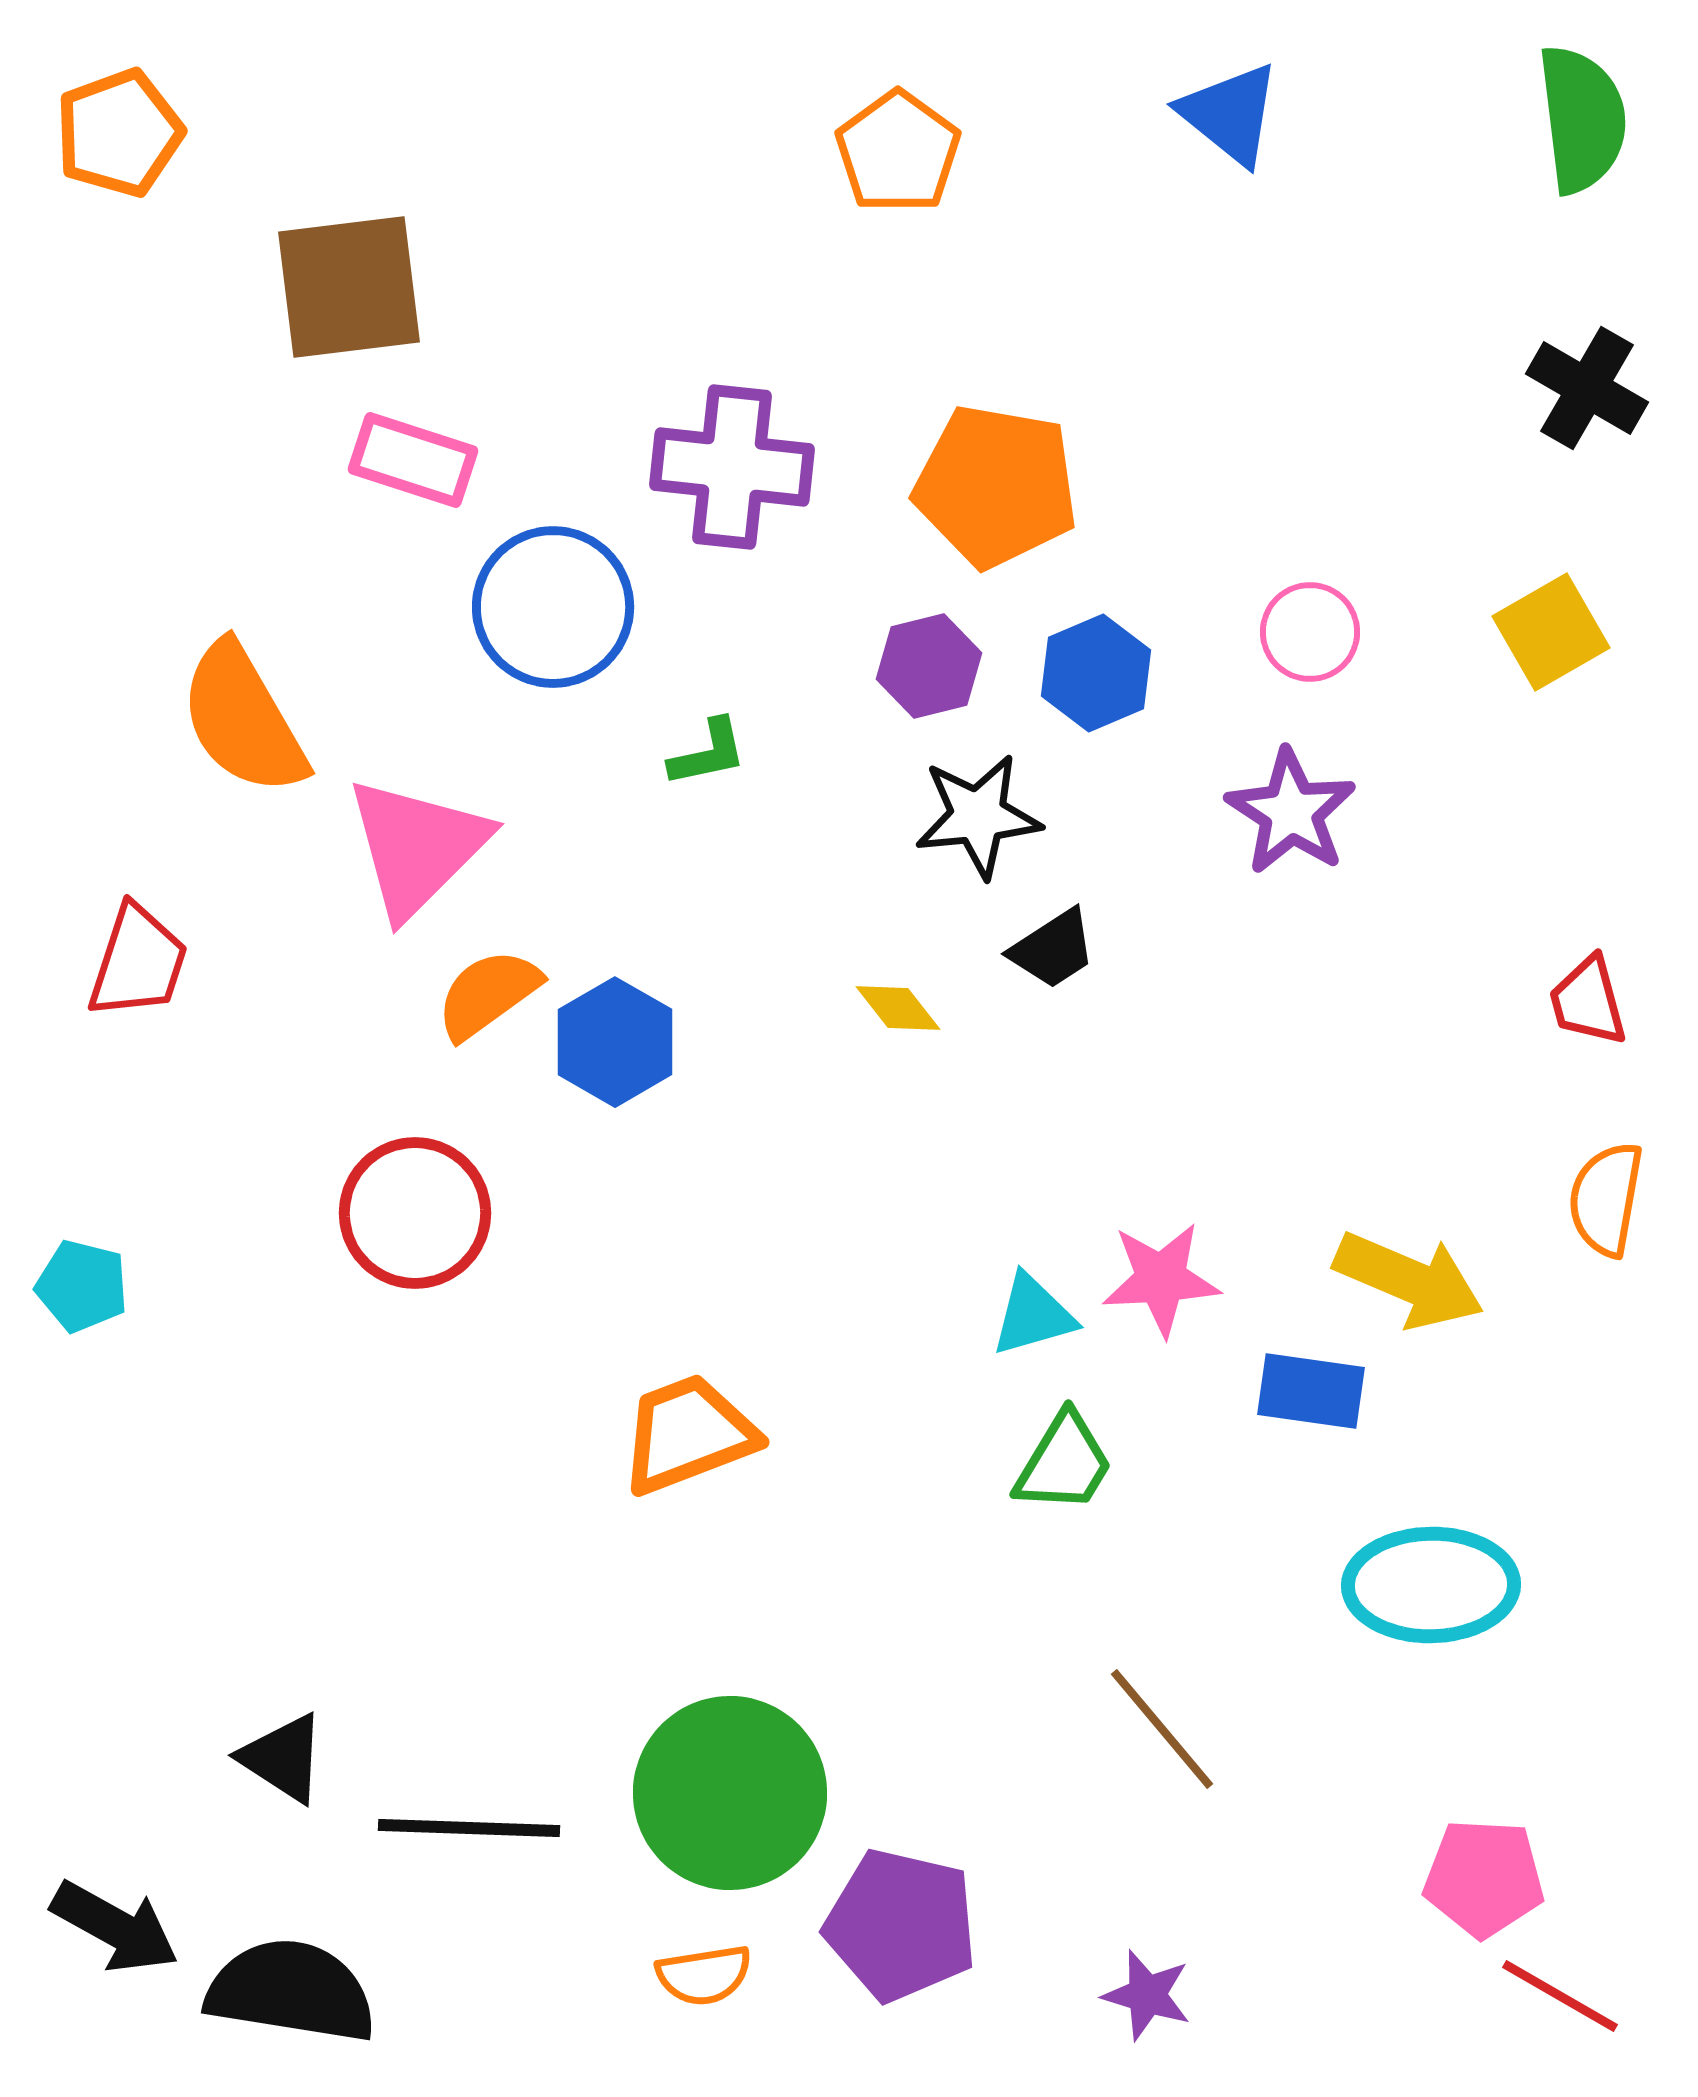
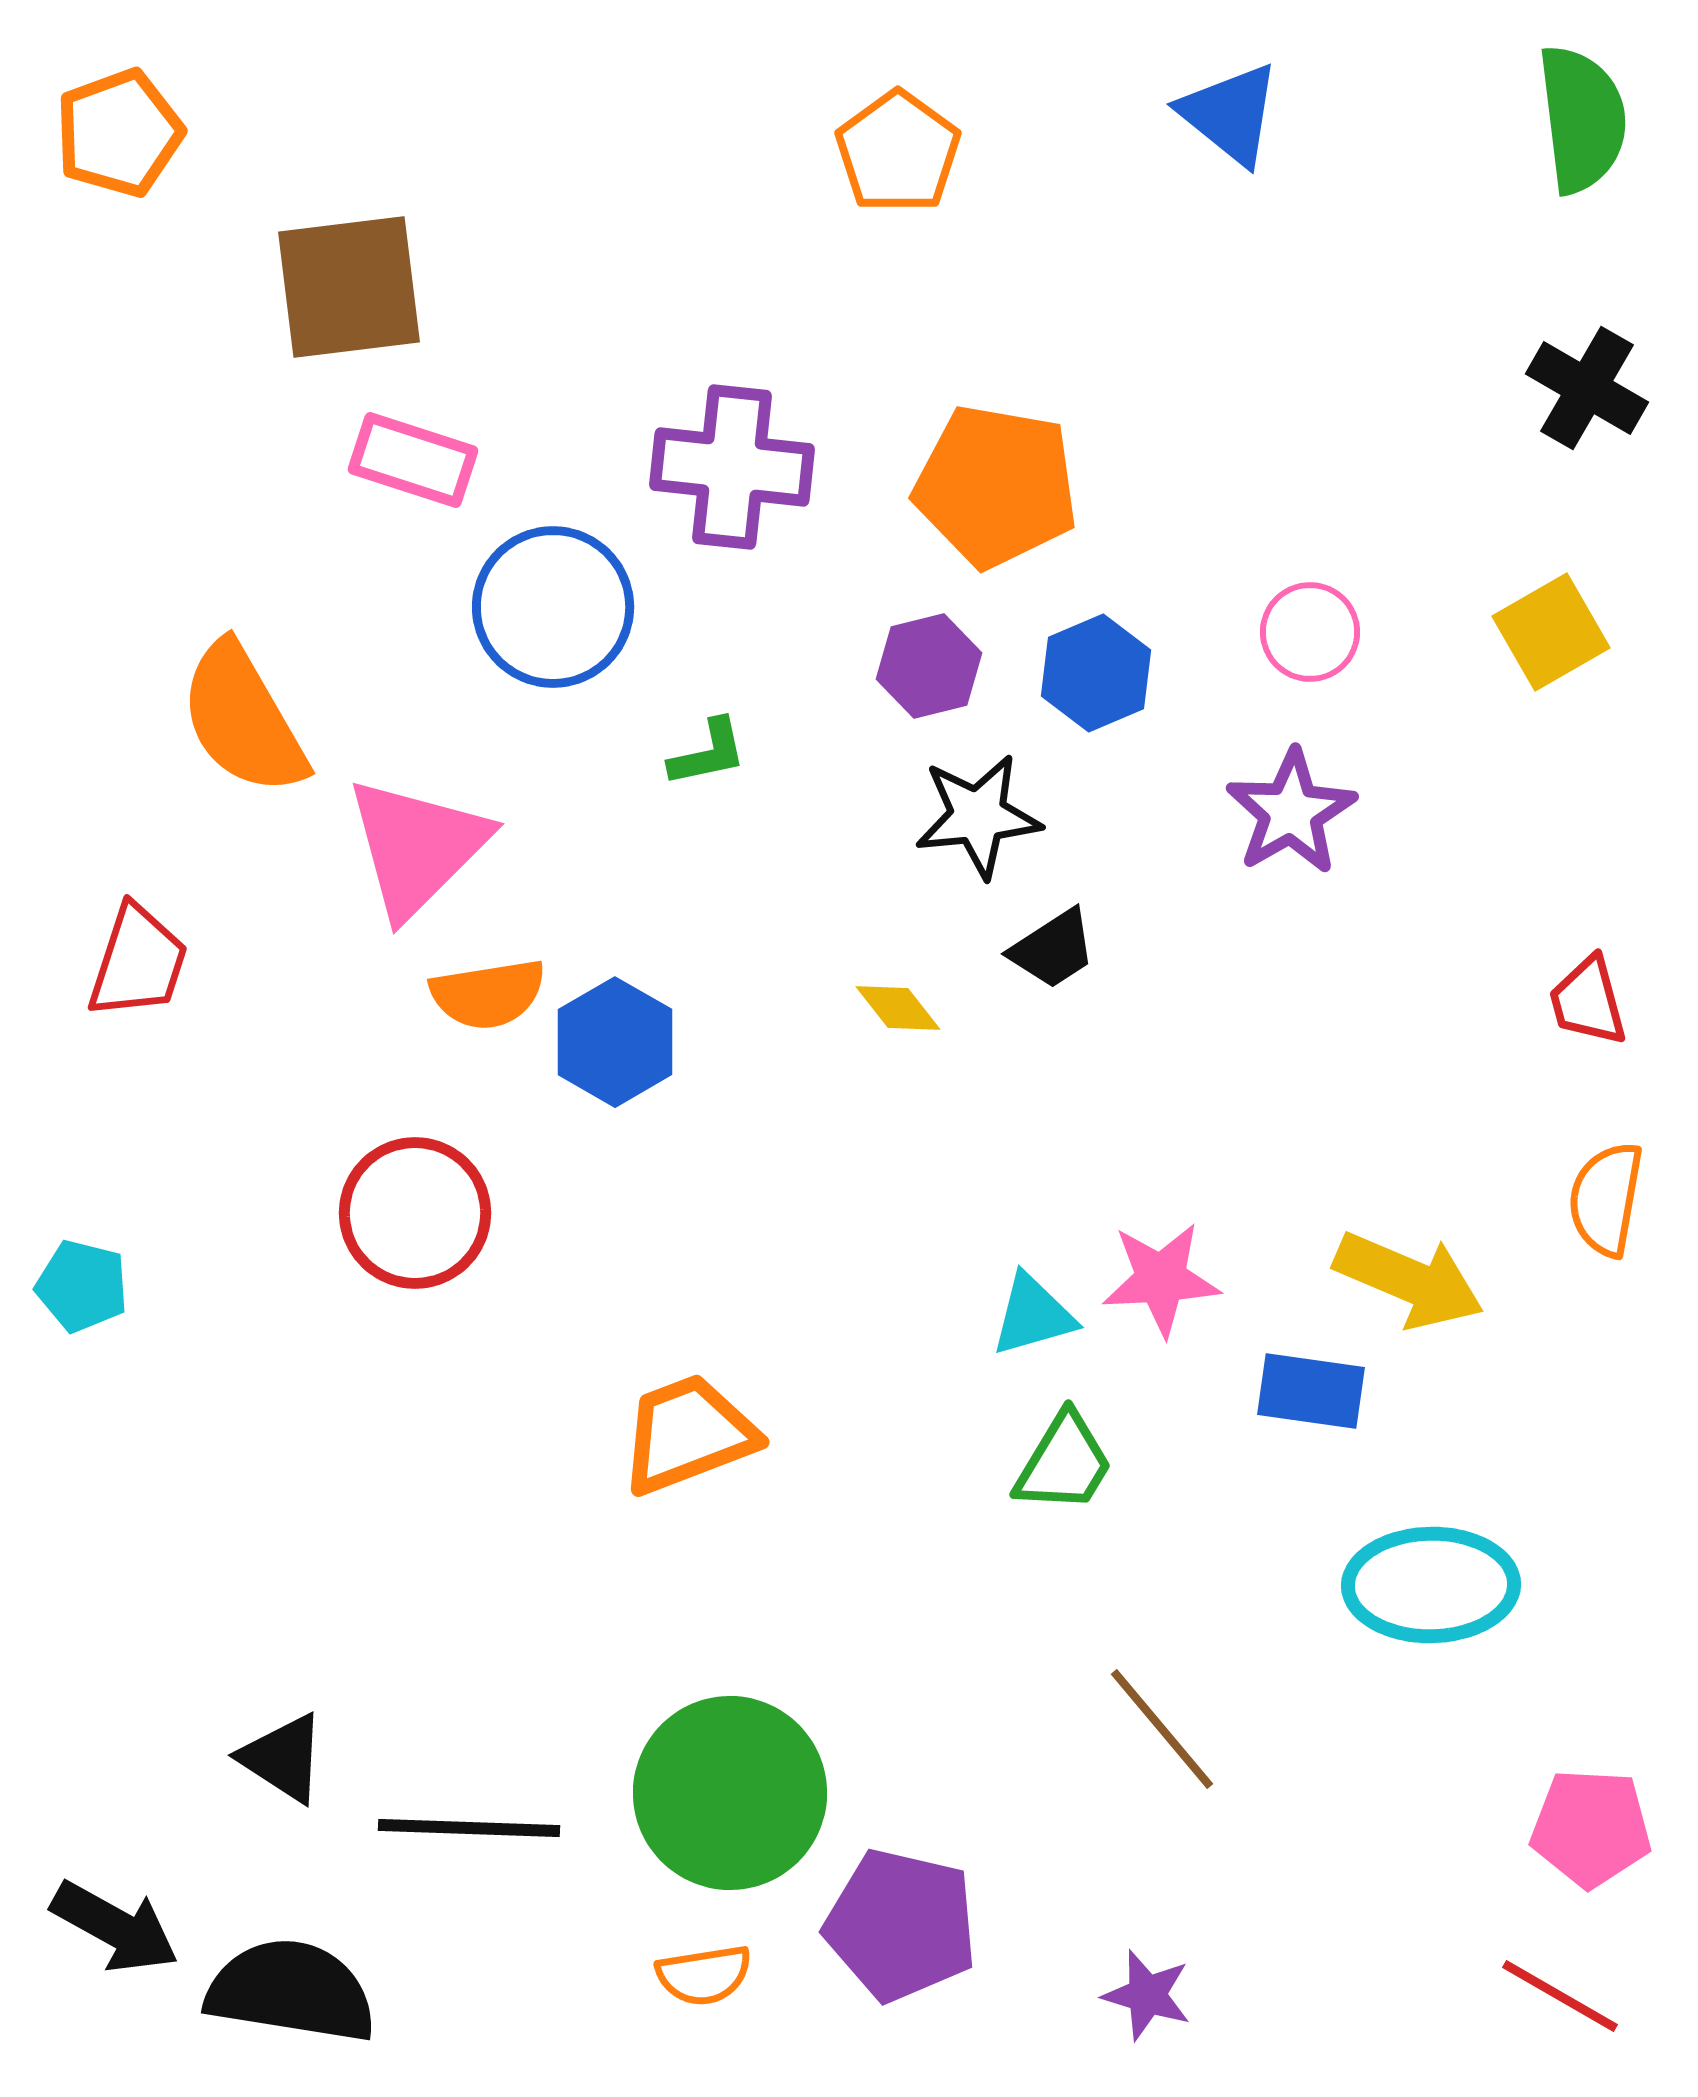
purple star at (1291, 812): rotated 9 degrees clockwise
orange semicircle at (488, 994): rotated 153 degrees counterclockwise
pink pentagon at (1484, 1878): moved 107 px right, 50 px up
